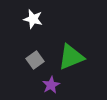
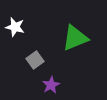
white star: moved 18 px left, 8 px down
green triangle: moved 4 px right, 19 px up
